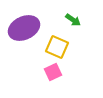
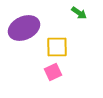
green arrow: moved 6 px right, 7 px up
yellow square: rotated 25 degrees counterclockwise
